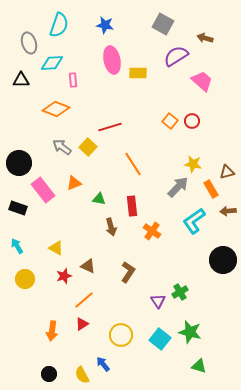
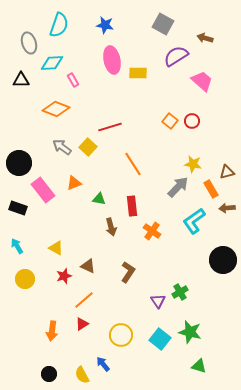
pink rectangle at (73, 80): rotated 24 degrees counterclockwise
brown arrow at (228, 211): moved 1 px left, 3 px up
